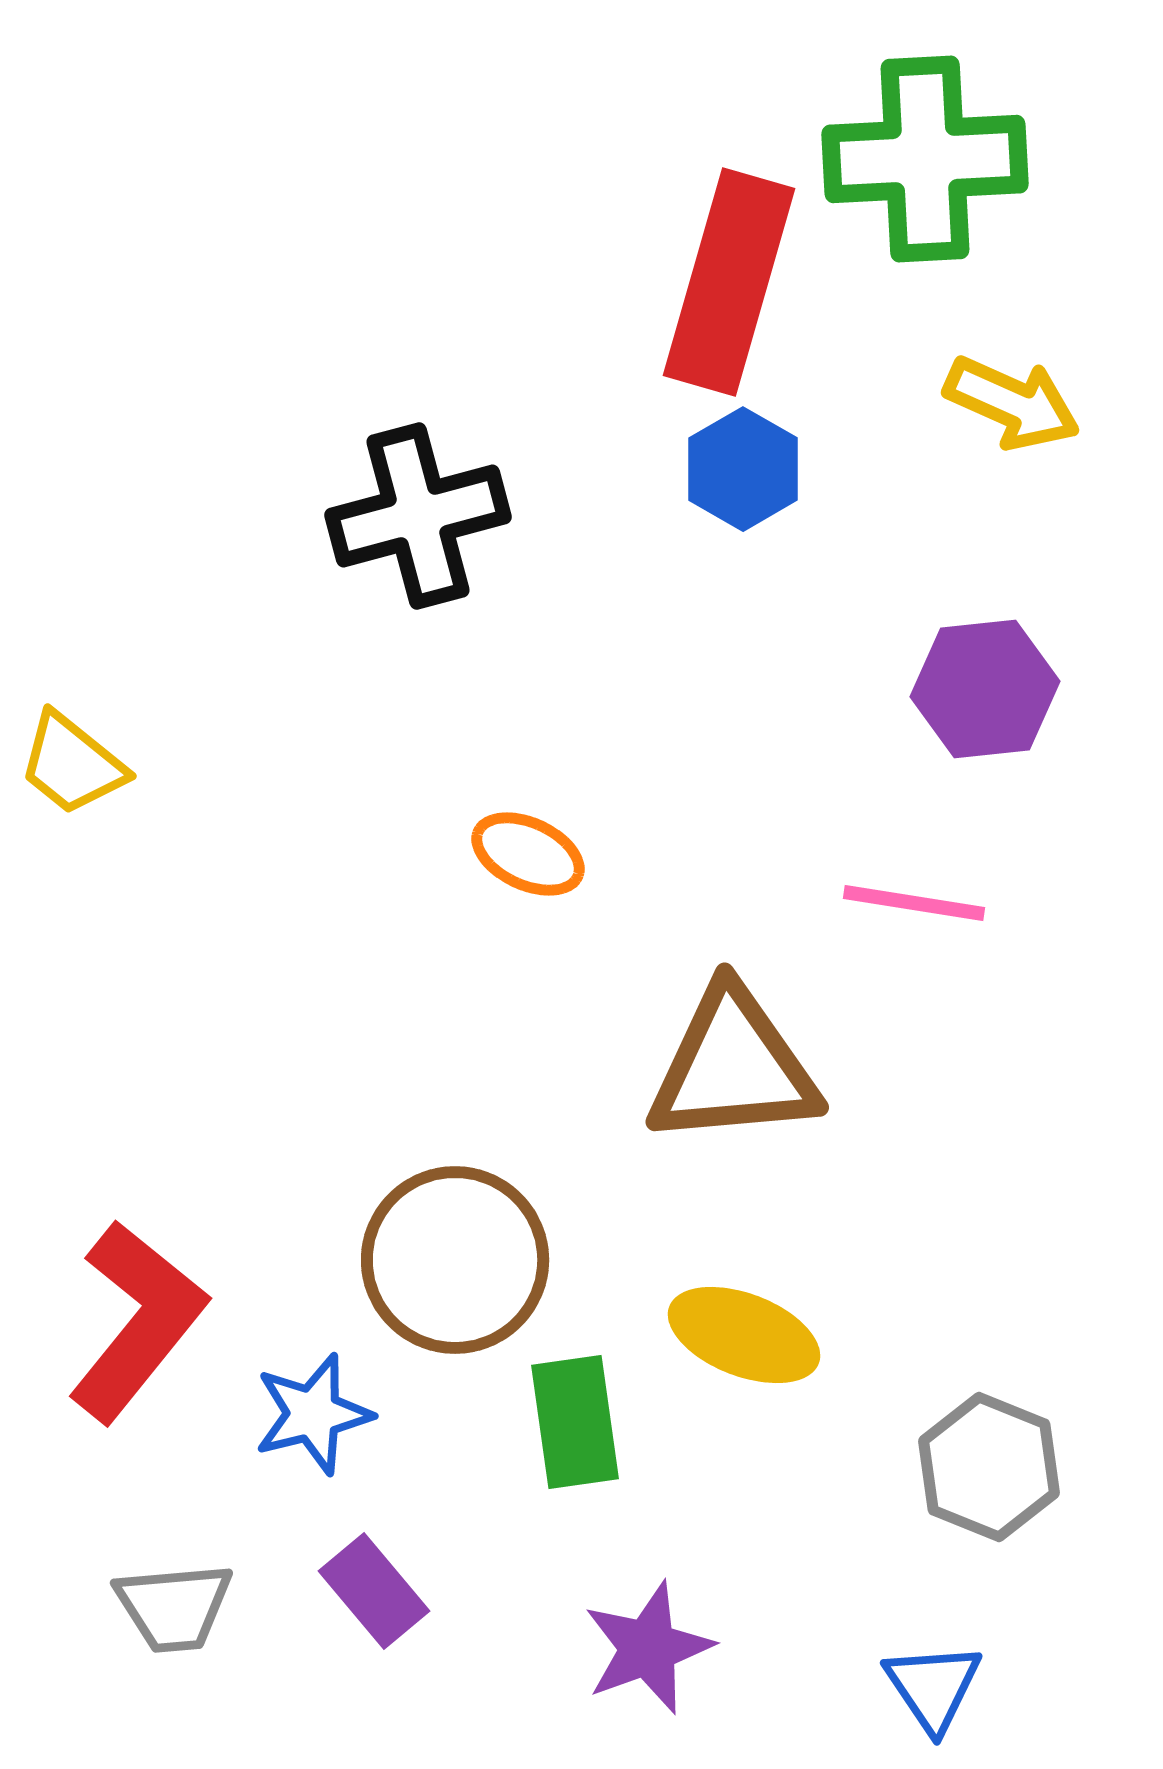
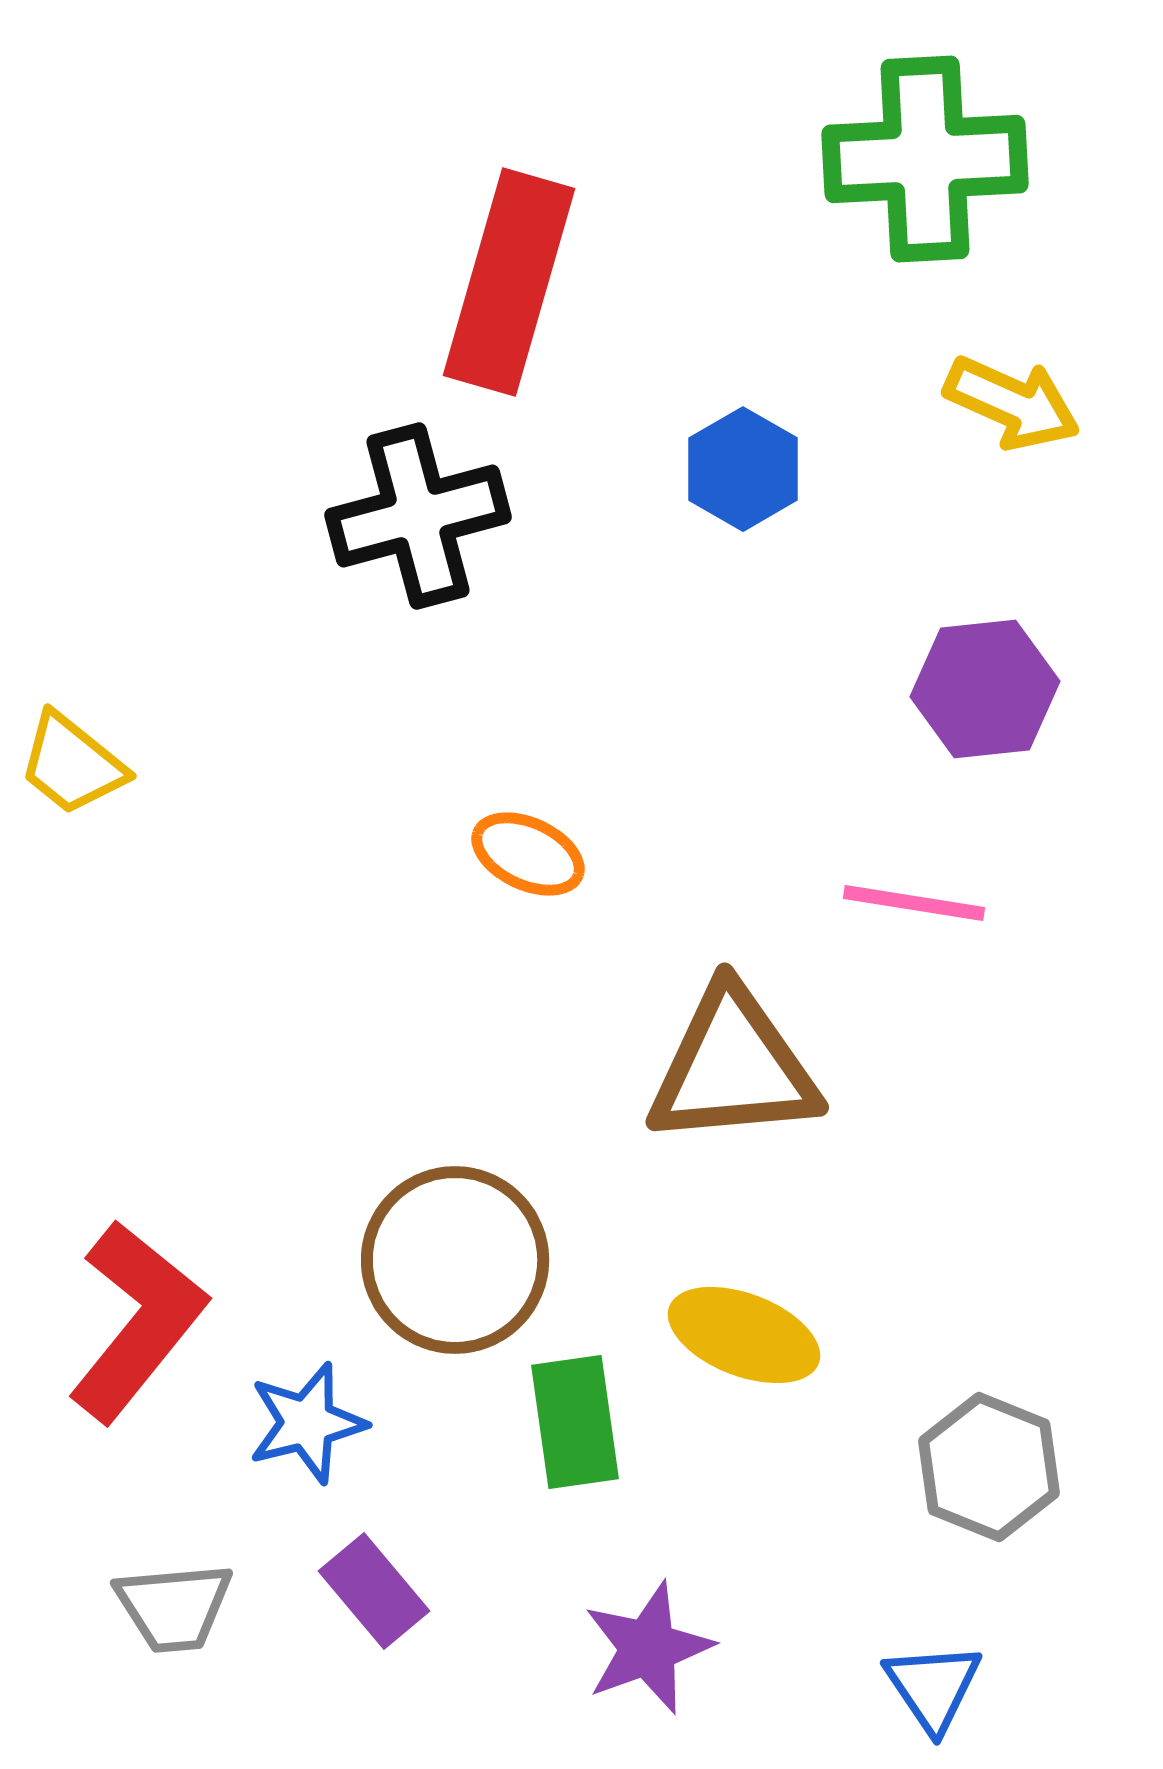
red rectangle: moved 220 px left
blue star: moved 6 px left, 9 px down
